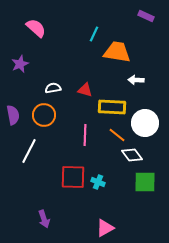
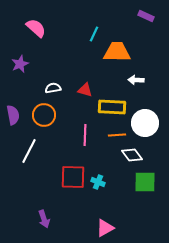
orange trapezoid: rotated 8 degrees counterclockwise
orange line: rotated 42 degrees counterclockwise
